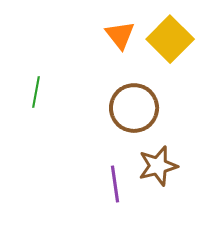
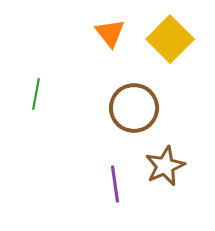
orange triangle: moved 10 px left, 2 px up
green line: moved 2 px down
brown star: moved 7 px right; rotated 9 degrees counterclockwise
